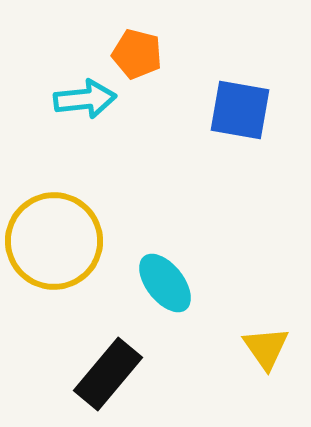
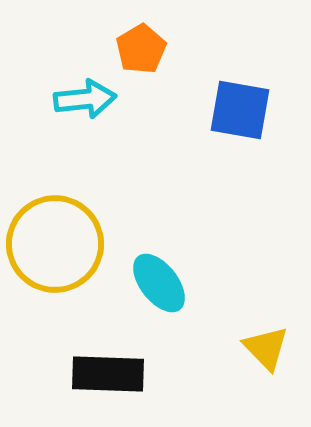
orange pentagon: moved 4 px right, 5 px up; rotated 27 degrees clockwise
yellow circle: moved 1 px right, 3 px down
cyan ellipse: moved 6 px left
yellow triangle: rotated 9 degrees counterclockwise
black rectangle: rotated 52 degrees clockwise
